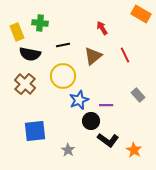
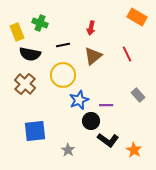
orange rectangle: moved 4 px left, 3 px down
green cross: rotated 14 degrees clockwise
red arrow: moved 11 px left; rotated 136 degrees counterclockwise
red line: moved 2 px right, 1 px up
yellow circle: moved 1 px up
